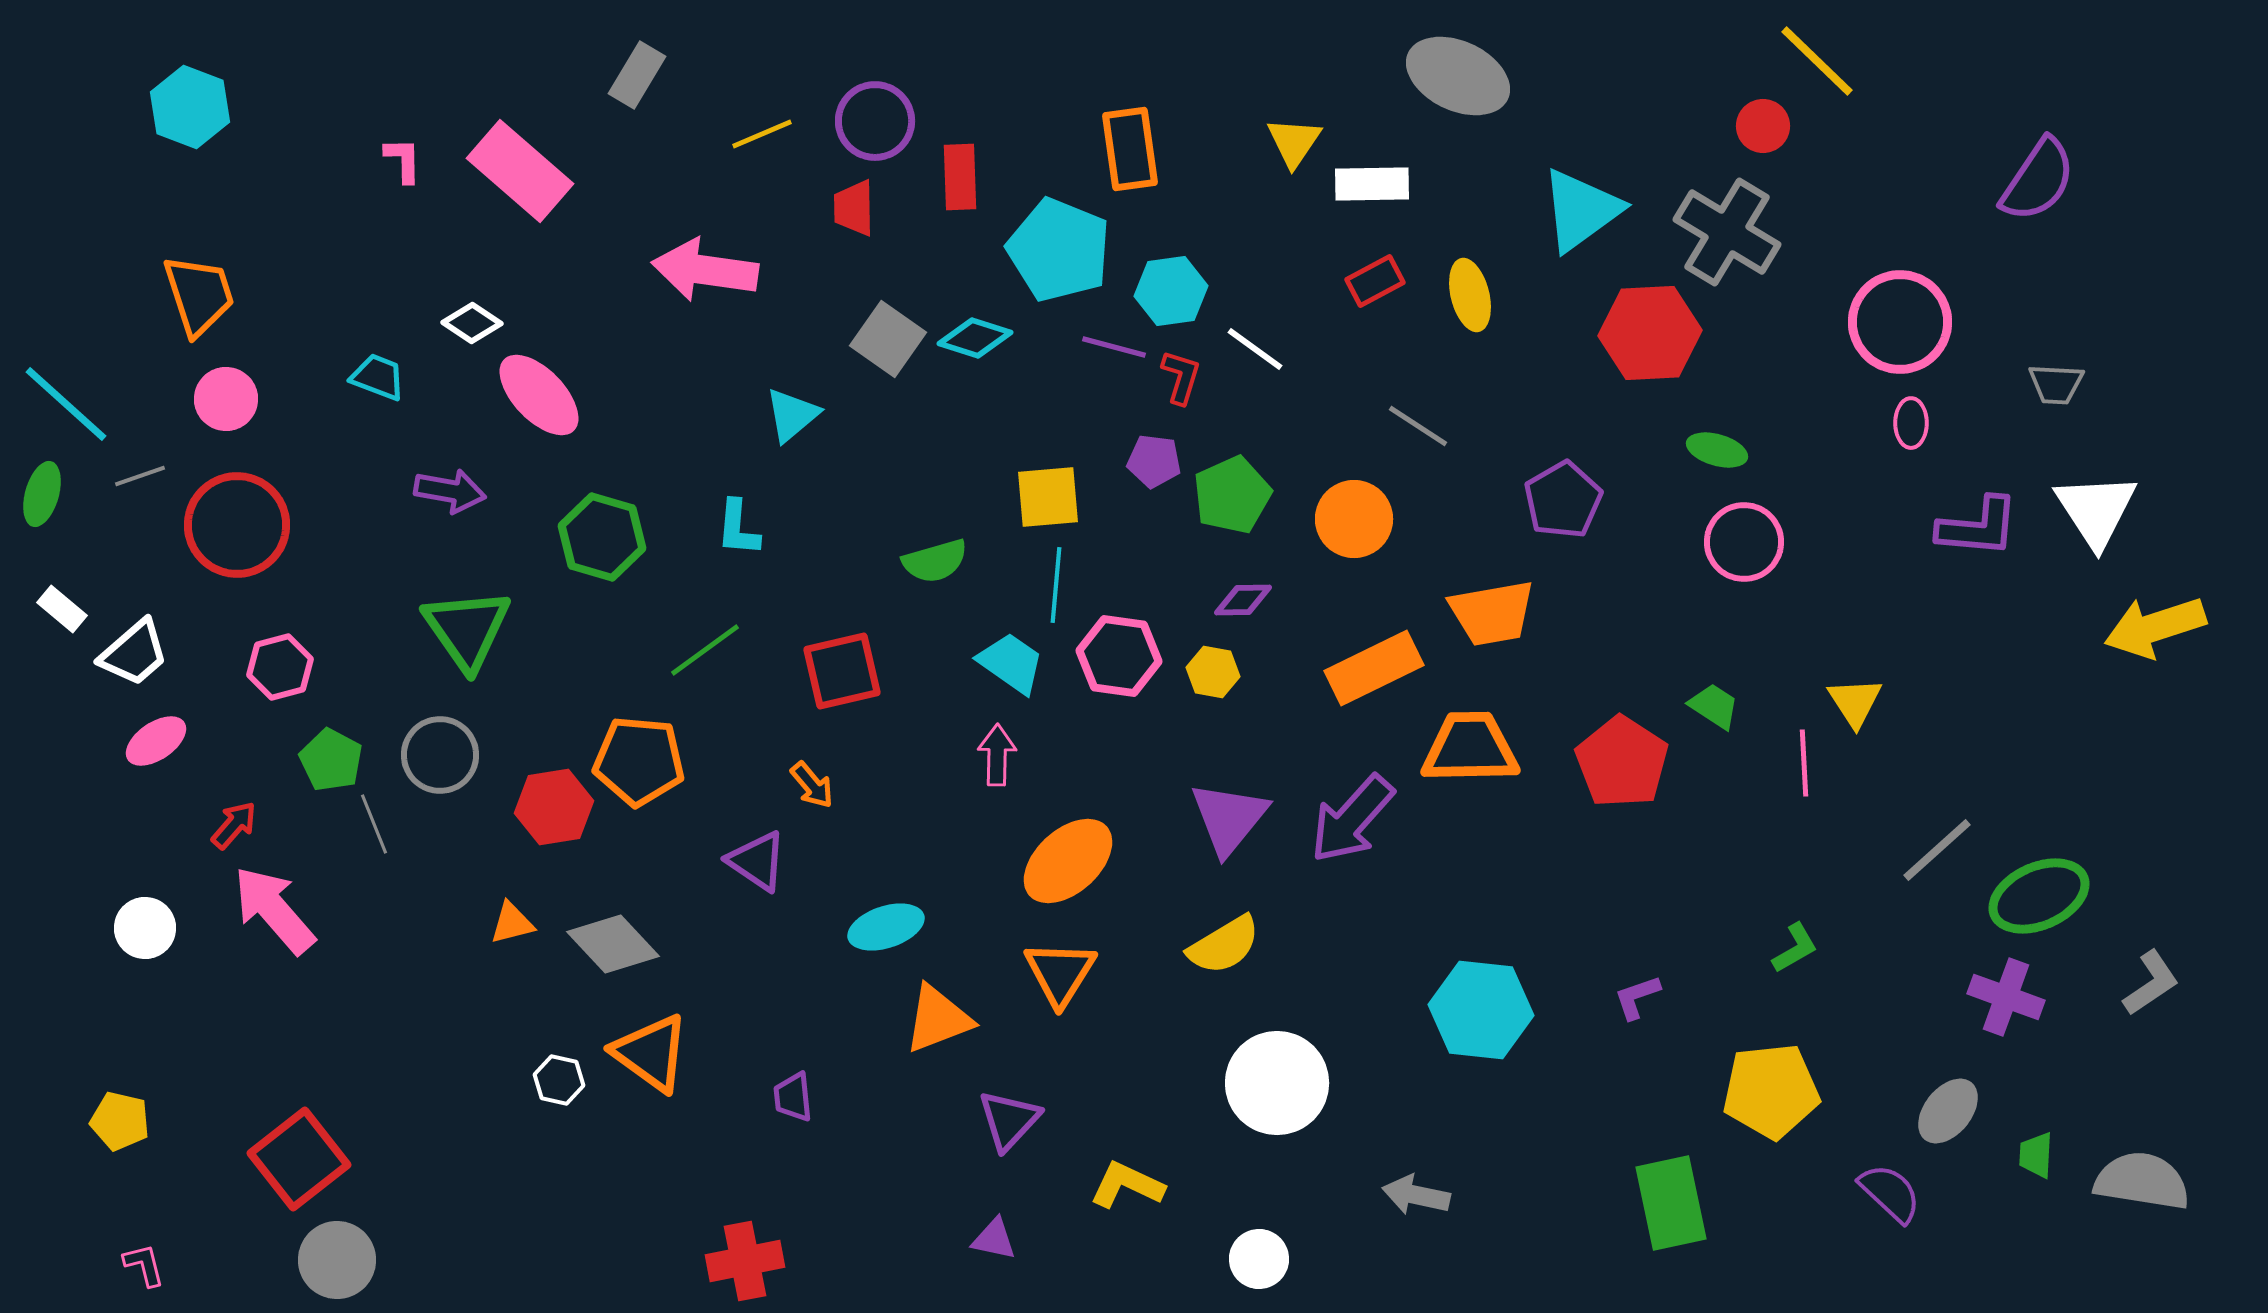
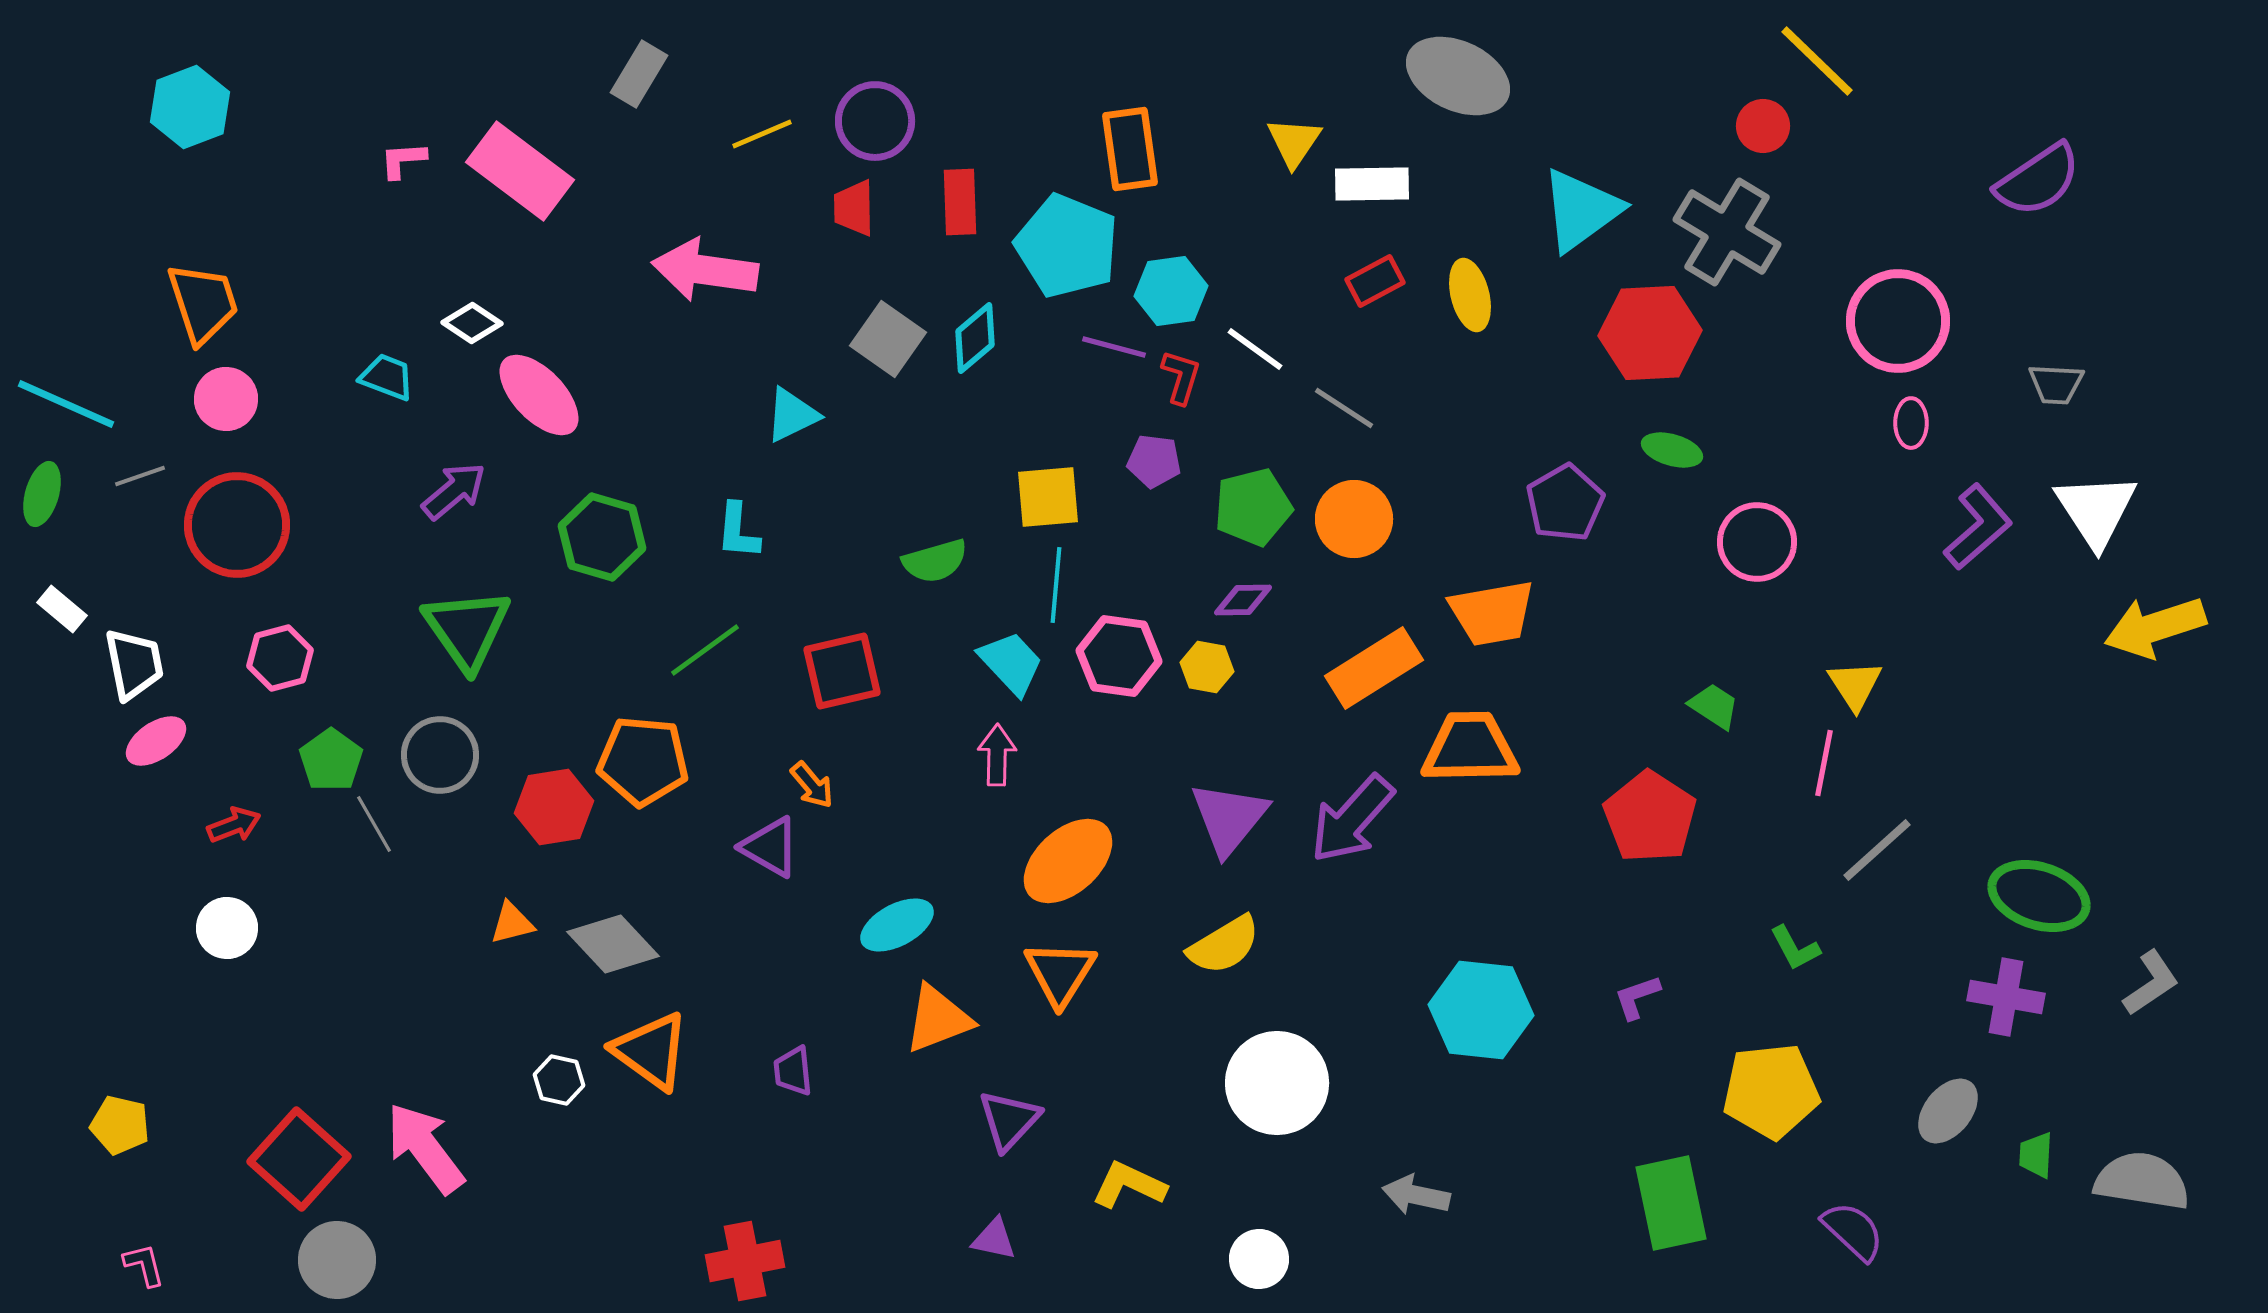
gray rectangle at (637, 75): moved 2 px right, 1 px up
cyan hexagon at (190, 107): rotated 18 degrees clockwise
pink L-shape at (403, 160): rotated 93 degrees counterclockwise
pink rectangle at (520, 171): rotated 4 degrees counterclockwise
red rectangle at (960, 177): moved 25 px down
purple semicircle at (2038, 180): rotated 22 degrees clockwise
cyan pentagon at (1059, 250): moved 8 px right, 4 px up
orange trapezoid at (199, 295): moved 4 px right, 8 px down
pink circle at (1900, 322): moved 2 px left, 1 px up
cyan diamond at (975, 338): rotated 58 degrees counterclockwise
cyan trapezoid at (378, 377): moved 9 px right
cyan line at (66, 404): rotated 18 degrees counterclockwise
cyan triangle at (792, 415): rotated 14 degrees clockwise
gray line at (1418, 426): moved 74 px left, 18 px up
green ellipse at (1717, 450): moved 45 px left
purple arrow at (450, 491): moved 4 px right; rotated 50 degrees counterclockwise
green pentagon at (1232, 495): moved 21 px right, 12 px down; rotated 10 degrees clockwise
purple pentagon at (1563, 500): moved 2 px right, 3 px down
purple L-shape at (1978, 527): rotated 46 degrees counterclockwise
cyan L-shape at (738, 528): moved 3 px down
pink circle at (1744, 542): moved 13 px right
white trapezoid at (134, 653): moved 11 px down; rotated 60 degrees counterclockwise
cyan trapezoid at (1011, 663): rotated 12 degrees clockwise
pink hexagon at (280, 667): moved 9 px up
orange rectangle at (1374, 668): rotated 6 degrees counterclockwise
yellow hexagon at (1213, 672): moved 6 px left, 5 px up
yellow triangle at (1855, 702): moved 17 px up
green pentagon at (331, 760): rotated 8 degrees clockwise
orange pentagon at (639, 761): moved 4 px right
red pentagon at (1622, 762): moved 28 px right, 55 px down
pink line at (1804, 763): moved 20 px right; rotated 14 degrees clockwise
gray line at (374, 824): rotated 8 degrees counterclockwise
red arrow at (234, 825): rotated 28 degrees clockwise
gray line at (1937, 850): moved 60 px left
purple triangle at (757, 861): moved 13 px right, 14 px up; rotated 4 degrees counterclockwise
green ellipse at (2039, 896): rotated 42 degrees clockwise
pink arrow at (274, 910): moved 151 px right, 238 px down; rotated 4 degrees clockwise
cyan ellipse at (886, 927): moved 11 px right, 2 px up; rotated 10 degrees counterclockwise
white circle at (145, 928): moved 82 px right
green L-shape at (1795, 948): rotated 92 degrees clockwise
purple cross at (2006, 997): rotated 10 degrees counterclockwise
orange triangle at (651, 1053): moved 2 px up
purple trapezoid at (793, 1097): moved 26 px up
yellow pentagon at (120, 1121): moved 4 px down
red square at (299, 1159): rotated 10 degrees counterclockwise
yellow L-shape at (1127, 1185): moved 2 px right
purple semicircle at (1890, 1193): moved 37 px left, 38 px down
